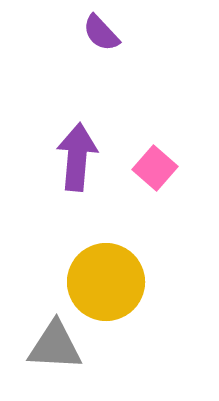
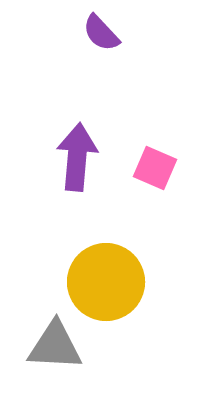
pink square: rotated 18 degrees counterclockwise
